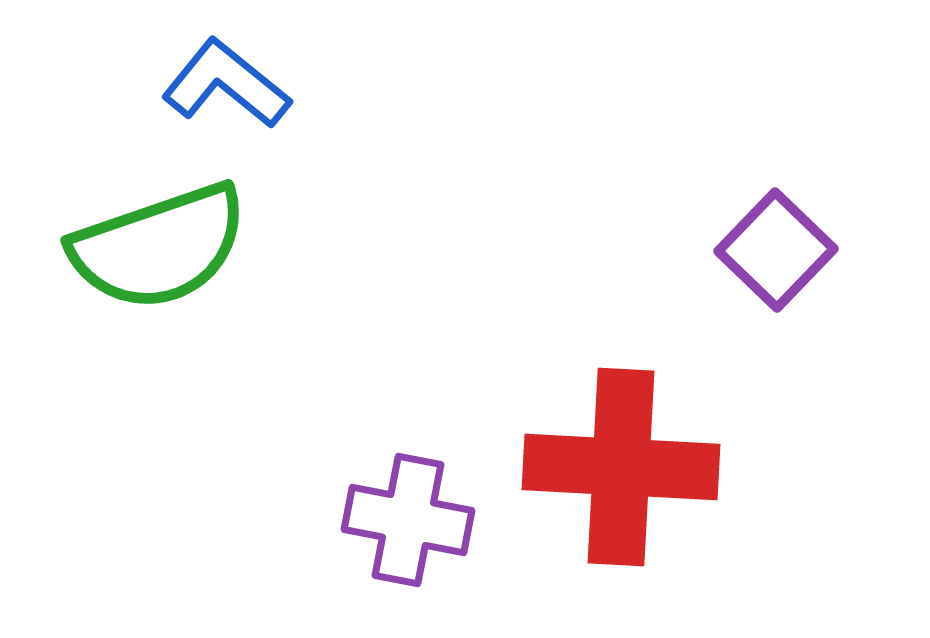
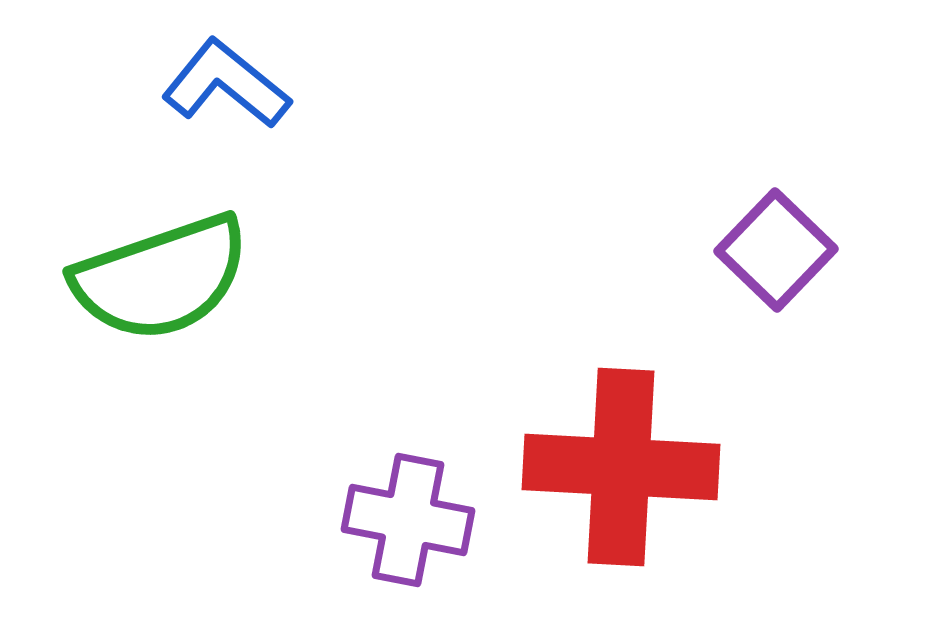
green semicircle: moved 2 px right, 31 px down
